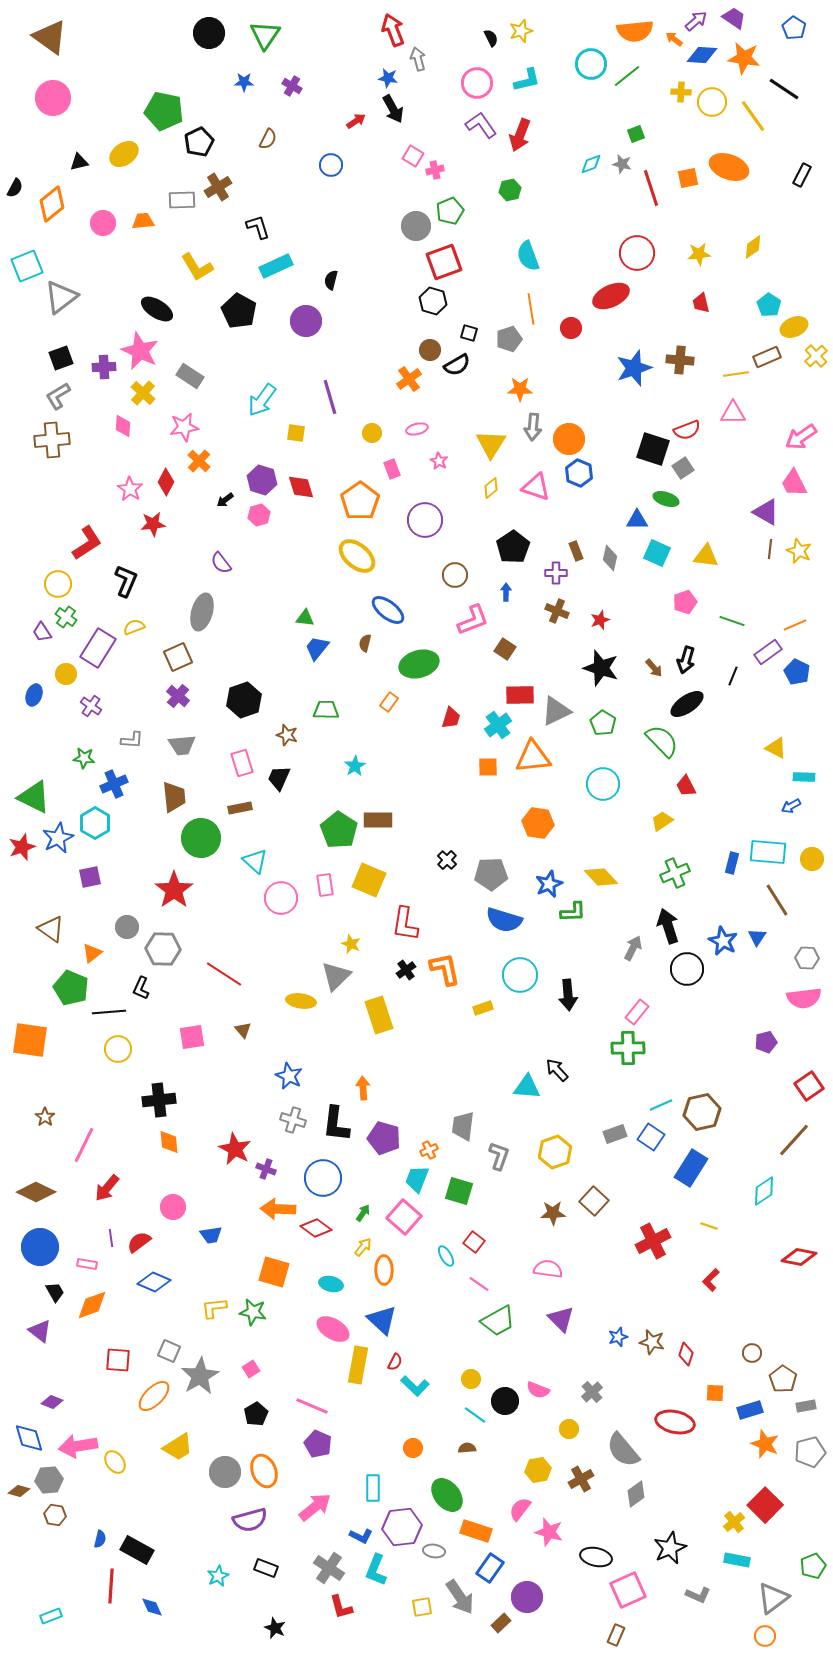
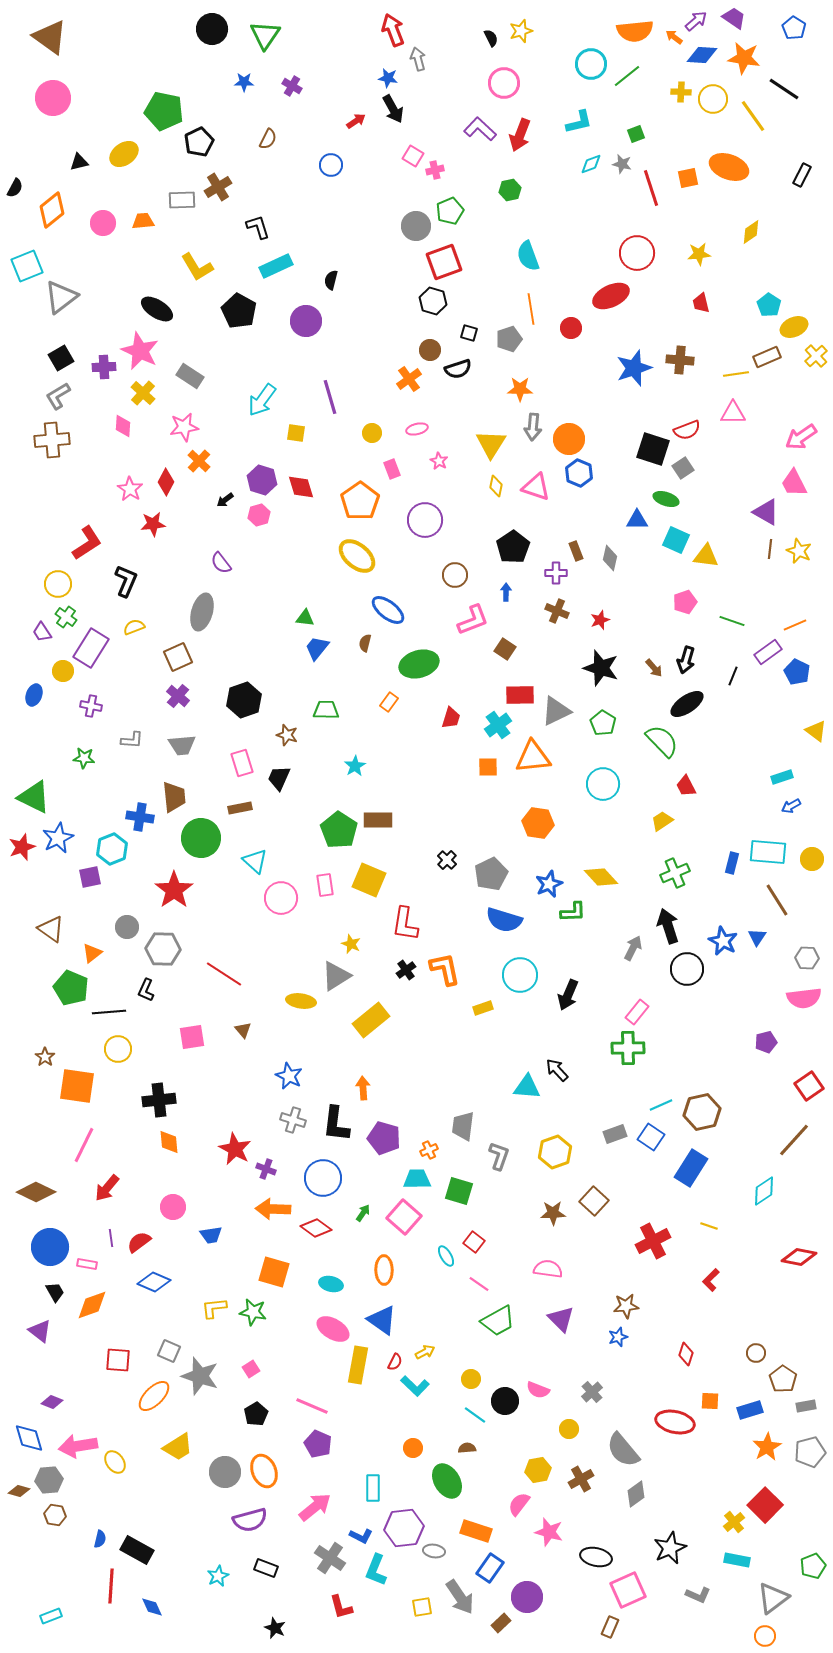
black circle at (209, 33): moved 3 px right, 4 px up
orange arrow at (674, 39): moved 2 px up
cyan L-shape at (527, 80): moved 52 px right, 42 px down
pink circle at (477, 83): moved 27 px right
yellow circle at (712, 102): moved 1 px right, 3 px up
purple L-shape at (481, 125): moved 1 px left, 4 px down; rotated 12 degrees counterclockwise
orange diamond at (52, 204): moved 6 px down
yellow diamond at (753, 247): moved 2 px left, 15 px up
black square at (61, 358): rotated 10 degrees counterclockwise
black semicircle at (457, 365): moved 1 px right, 4 px down; rotated 12 degrees clockwise
yellow diamond at (491, 488): moved 5 px right, 2 px up; rotated 40 degrees counterclockwise
cyan square at (657, 553): moved 19 px right, 13 px up
purple rectangle at (98, 648): moved 7 px left
yellow circle at (66, 674): moved 3 px left, 3 px up
purple cross at (91, 706): rotated 25 degrees counterclockwise
yellow triangle at (776, 748): moved 40 px right, 17 px up; rotated 10 degrees clockwise
cyan rectangle at (804, 777): moved 22 px left; rotated 20 degrees counterclockwise
blue cross at (114, 784): moved 26 px right, 33 px down; rotated 32 degrees clockwise
cyan hexagon at (95, 823): moved 17 px right, 26 px down; rotated 8 degrees clockwise
gray pentagon at (491, 874): rotated 24 degrees counterclockwise
gray triangle at (336, 976): rotated 12 degrees clockwise
black L-shape at (141, 988): moved 5 px right, 2 px down
black arrow at (568, 995): rotated 28 degrees clockwise
yellow rectangle at (379, 1015): moved 8 px left, 5 px down; rotated 69 degrees clockwise
orange square at (30, 1040): moved 47 px right, 46 px down
brown star at (45, 1117): moved 60 px up
cyan trapezoid at (417, 1179): rotated 68 degrees clockwise
orange arrow at (278, 1209): moved 5 px left
blue circle at (40, 1247): moved 10 px right
yellow arrow at (363, 1247): moved 62 px right, 105 px down; rotated 24 degrees clockwise
blue triangle at (382, 1320): rotated 8 degrees counterclockwise
brown star at (652, 1342): moved 26 px left, 36 px up; rotated 20 degrees counterclockwise
brown circle at (752, 1353): moved 4 px right
gray star at (200, 1376): rotated 24 degrees counterclockwise
orange square at (715, 1393): moved 5 px left, 8 px down
orange star at (765, 1444): moved 2 px right, 3 px down; rotated 20 degrees clockwise
green ellipse at (447, 1495): moved 14 px up; rotated 8 degrees clockwise
pink semicircle at (520, 1509): moved 1 px left, 5 px up
purple hexagon at (402, 1527): moved 2 px right, 1 px down
gray cross at (329, 1568): moved 1 px right, 10 px up
brown rectangle at (616, 1635): moved 6 px left, 8 px up
